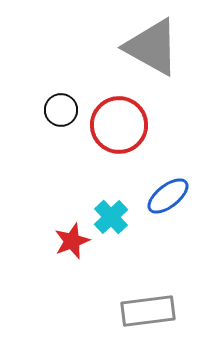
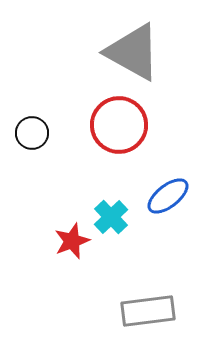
gray triangle: moved 19 px left, 5 px down
black circle: moved 29 px left, 23 px down
